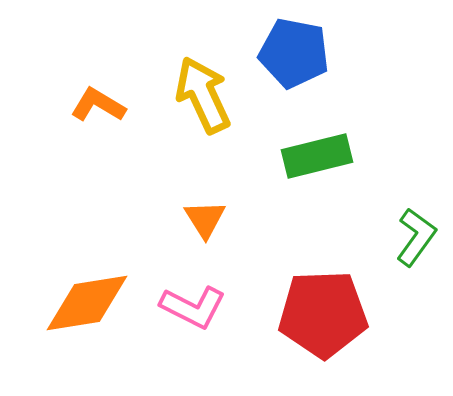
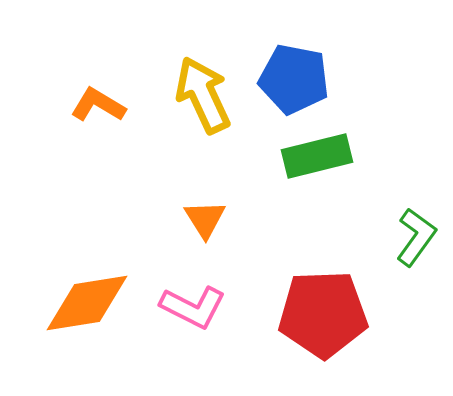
blue pentagon: moved 26 px down
